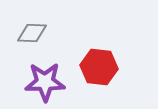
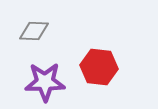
gray diamond: moved 2 px right, 2 px up
